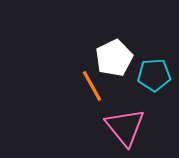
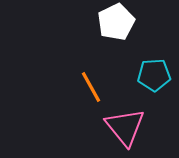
white pentagon: moved 2 px right, 36 px up
orange line: moved 1 px left, 1 px down
